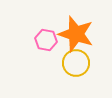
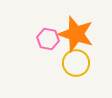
pink hexagon: moved 2 px right, 1 px up
